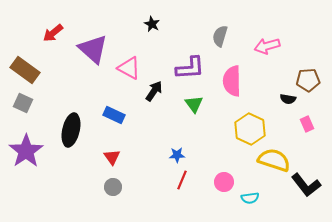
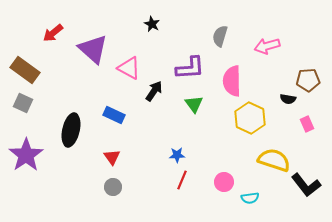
yellow hexagon: moved 11 px up
purple star: moved 4 px down
